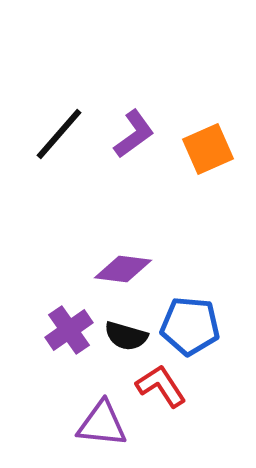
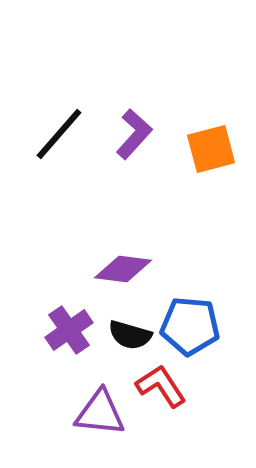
purple L-shape: rotated 12 degrees counterclockwise
orange square: moved 3 px right; rotated 9 degrees clockwise
black semicircle: moved 4 px right, 1 px up
purple triangle: moved 2 px left, 11 px up
